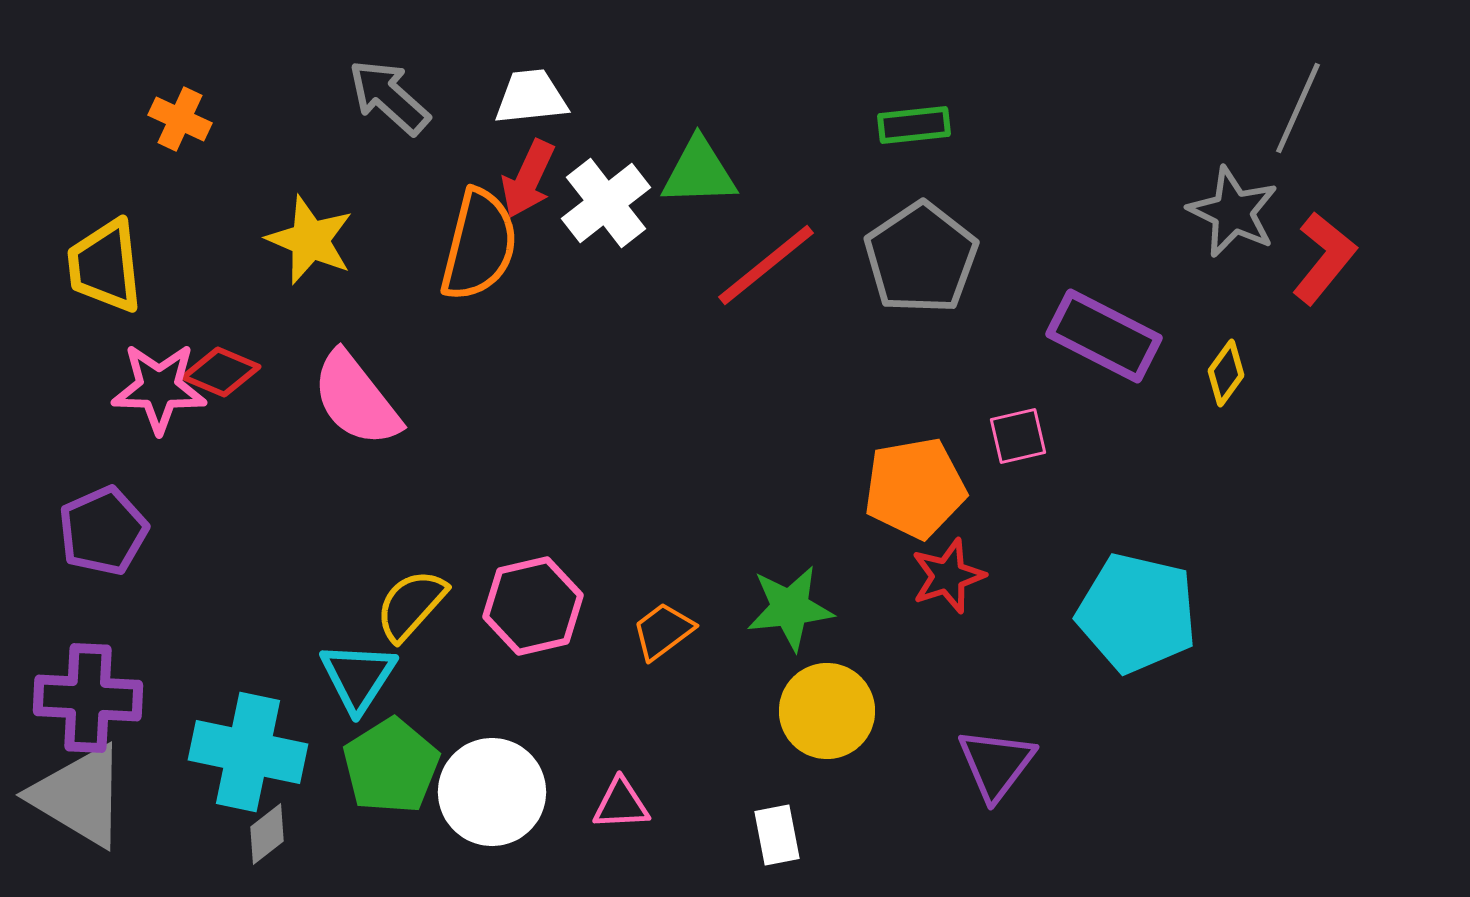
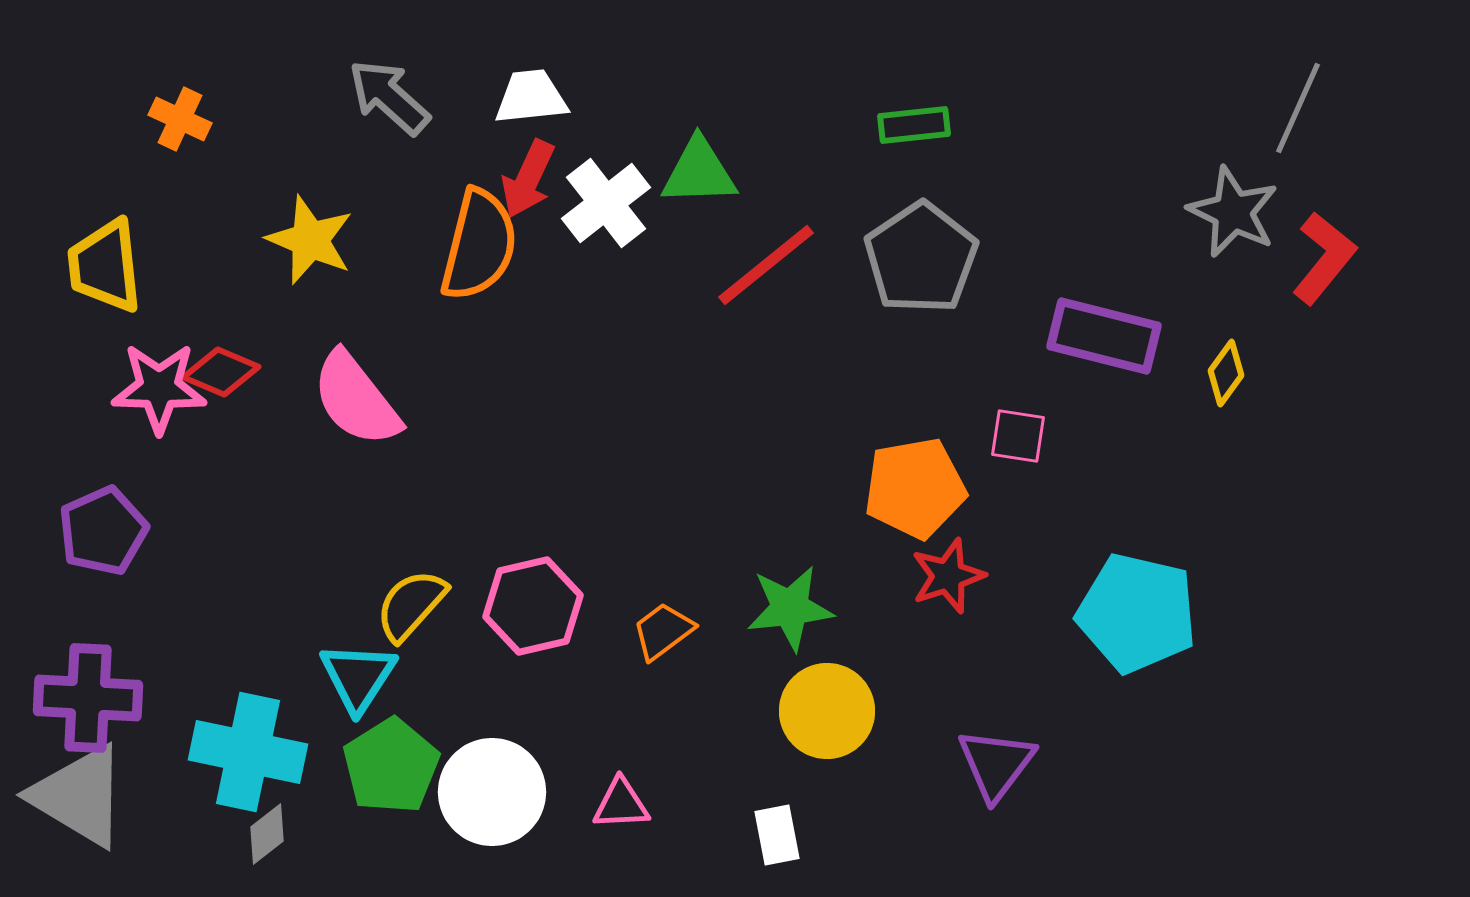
purple rectangle: rotated 13 degrees counterclockwise
pink square: rotated 22 degrees clockwise
